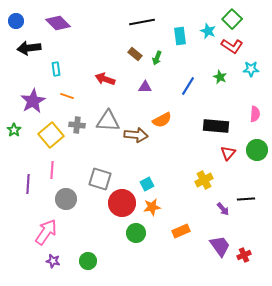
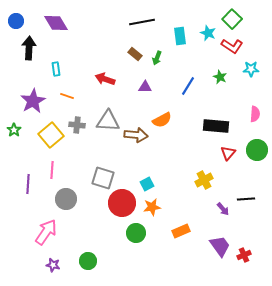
purple diamond at (58, 23): moved 2 px left; rotated 15 degrees clockwise
cyan star at (208, 31): moved 2 px down
black arrow at (29, 48): rotated 100 degrees clockwise
gray square at (100, 179): moved 3 px right, 1 px up
purple star at (53, 261): moved 4 px down
